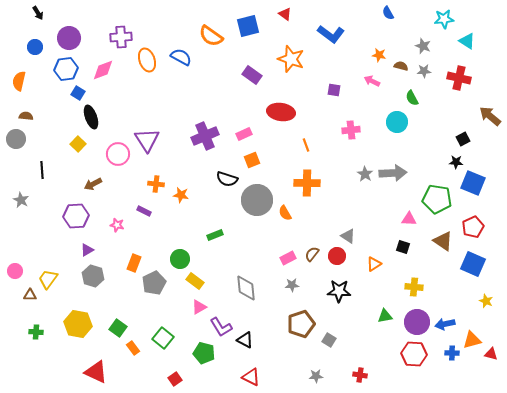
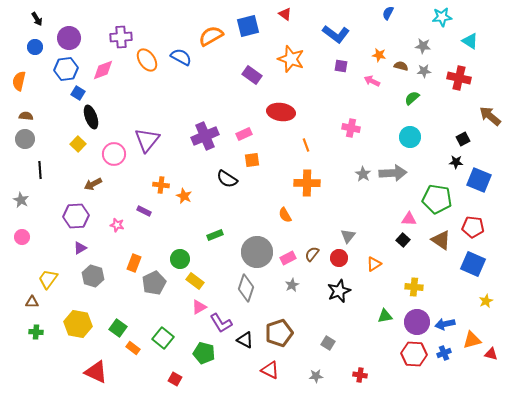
black arrow at (38, 13): moved 1 px left, 6 px down
blue semicircle at (388, 13): rotated 56 degrees clockwise
cyan star at (444, 19): moved 2 px left, 2 px up
blue L-shape at (331, 34): moved 5 px right
orange semicircle at (211, 36): rotated 115 degrees clockwise
cyan triangle at (467, 41): moved 3 px right
gray star at (423, 46): rotated 14 degrees counterclockwise
orange ellipse at (147, 60): rotated 15 degrees counterclockwise
purple square at (334, 90): moved 7 px right, 24 px up
green semicircle at (412, 98): rotated 77 degrees clockwise
cyan circle at (397, 122): moved 13 px right, 15 px down
pink cross at (351, 130): moved 2 px up; rotated 18 degrees clockwise
gray circle at (16, 139): moved 9 px right
purple triangle at (147, 140): rotated 12 degrees clockwise
pink circle at (118, 154): moved 4 px left
orange square at (252, 160): rotated 14 degrees clockwise
black line at (42, 170): moved 2 px left
gray star at (365, 174): moved 2 px left
black semicircle at (227, 179): rotated 15 degrees clockwise
blue square at (473, 183): moved 6 px right, 3 px up
orange cross at (156, 184): moved 5 px right, 1 px down
orange star at (181, 195): moved 3 px right, 1 px down; rotated 14 degrees clockwise
gray circle at (257, 200): moved 52 px down
orange semicircle at (285, 213): moved 2 px down
red pentagon at (473, 227): rotated 30 degrees clockwise
gray triangle at (348, 236): rotated 35 degrees clockwise
brown triangle at (443, 241): moved 2 px left, 1 px up
black square at (403, 247): moved 7 px up; rotated 24 degrees clockwise
purple triangle at (87, 250): moved 7 px left, 2 px up
red circle at (337, 256): moved 2 px right, 2 px down
pink circle at (15, 271): moved 7 px right, 34 px up
gray star at (292, 285): rotated 24 degrees counterclockwise
gray diamond at (246, 288): rotated 24 degrees clockwise
black star at (339, 291): rotated 25 degrees counterclockwise
brown triangle at (30, 295): moved 2 px right, 7 px down
yellow star at (486, 301): rotated 24 degrees clockwise
brown pentagon at (301, 324): moved 22 px left, 9 px down
purple L-shape at (221, 327): moved 4 px up
gray square at (329, 340): moved 1 px left, 3 px down
orange rectangle at (133, 348): rotated 16 degrees counterclockwise
blue cross at (452, 353): moved 8 px left; rotated 24 degrees counterclockwise
red triangle at (251, 377): moved 19 px right, 7 px up
red square at (175, 379): rotated 24 degrees counterclockwise
